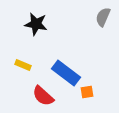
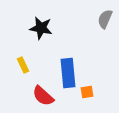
gray semicircle: moved 2 px right, 2 px down
black star: moved 5 px right, 4 px down
yellow rectangle: rotated 42 degrees clockwise
blue rectangle: moved 2 px right; rotated 48 degrees clockwise
